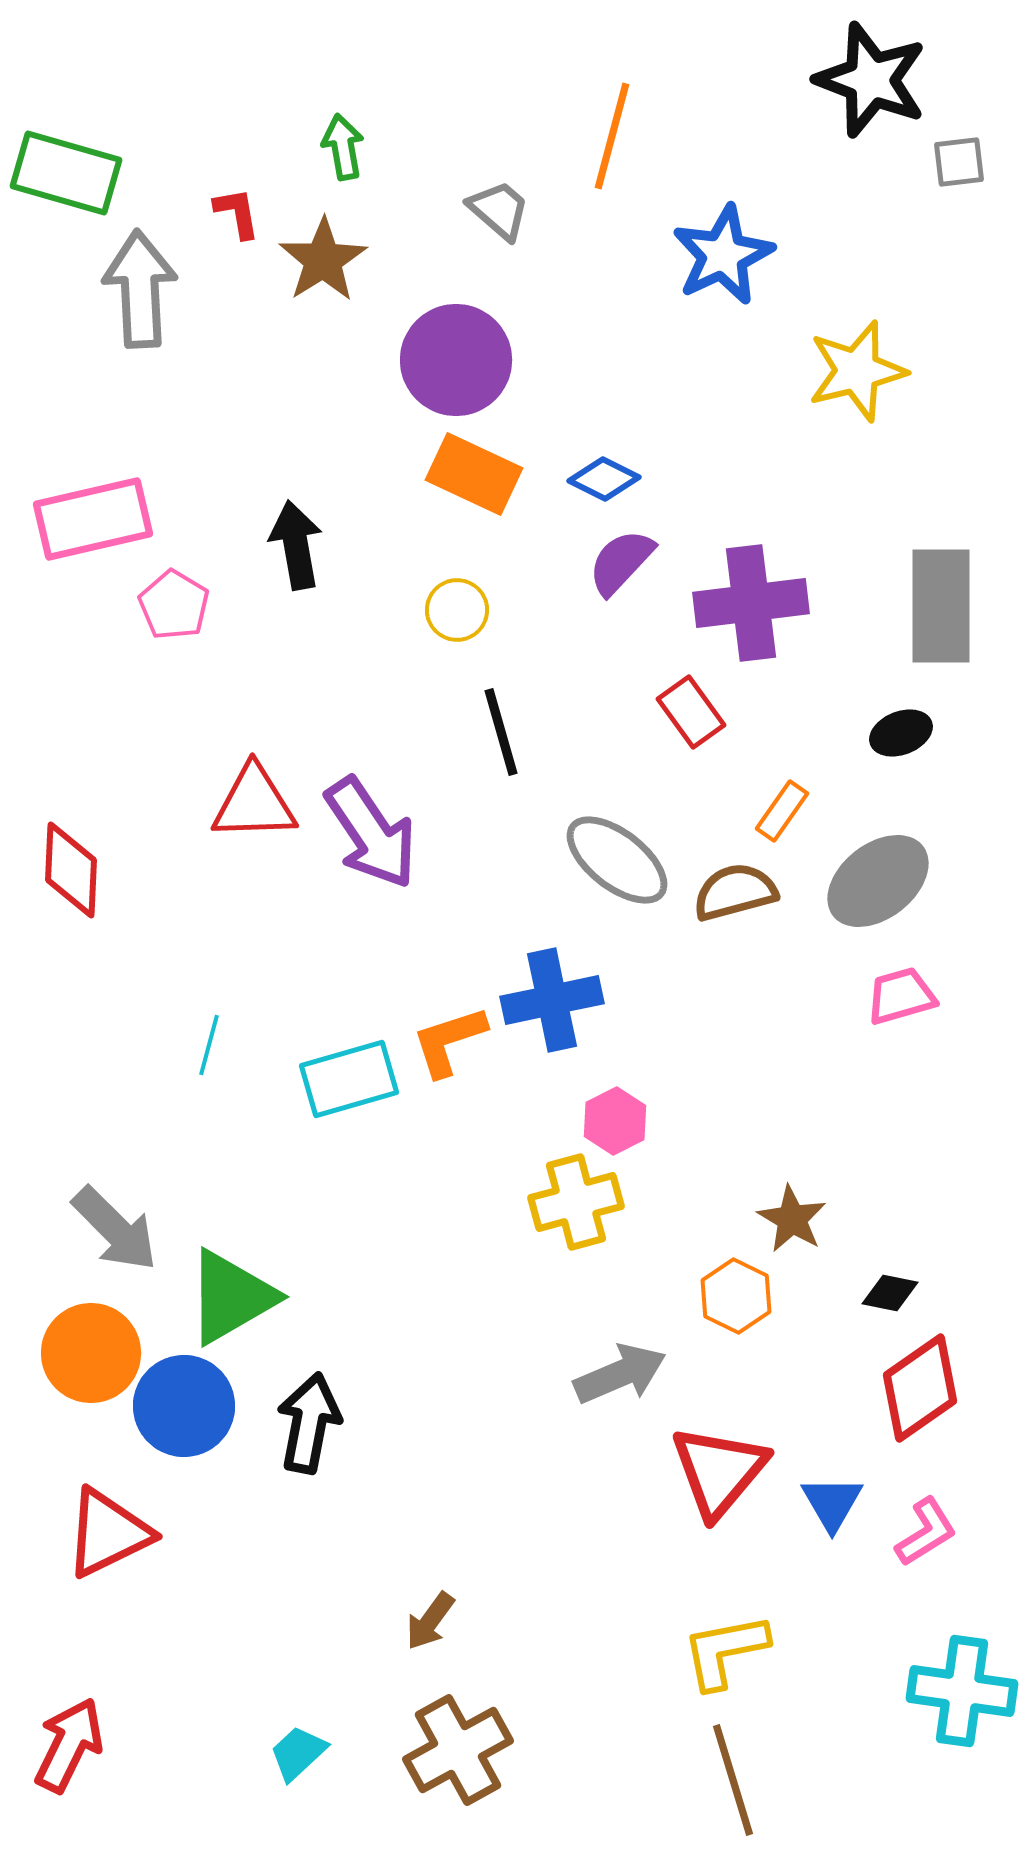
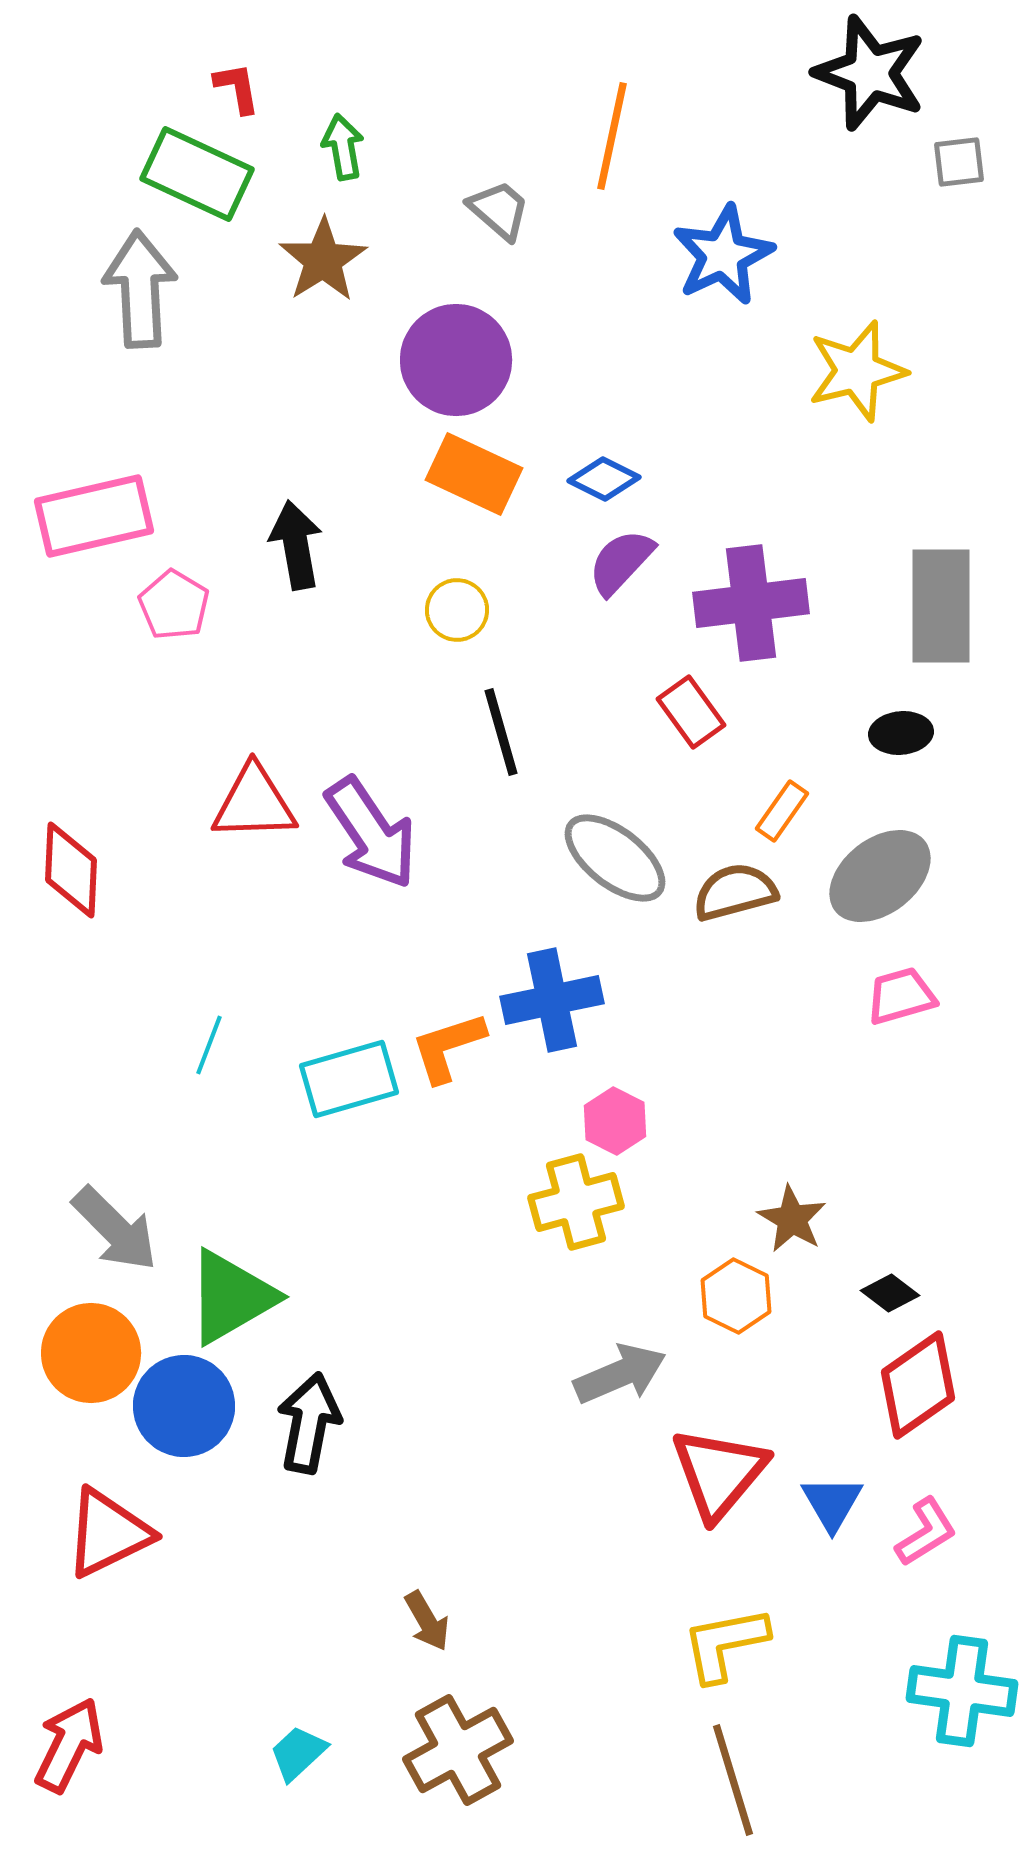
black star at (871, 80): moved 1 px left, 7 px up
orange line at (612, 136): rotated 3 degrees counterclockwise
green rectangle at (66, 173): moved 131 px right, 1 px down; rotated 9 degrees clockwise
red L-shape at (237, 213): moved 125 px up
pink rectangle at (93, 519): moved 1 px right, 3 px up
black ellipse at (901, 733): rotated 16 degrees clockwise
gray ellipse at (617, 860): moved 2 px left, 2 px up
gray ellipse at (878, 881): moved 2 px right, 5 px up
orange L-shape at (449, 1041): moved 1 px left, 6 px down
cyan line at (209, 1045): rotated 6 degrees clockwise
pink hexagon at (615, 1121): rotated 6 degrees counterclockwise
black diamond at (890, 1293): rotated 26 degrees clockwise
red diamond at (920, 1388): moved 2 px left, 3 px up
red triangle at (719, 1471): moved 2 px down
brown arrow at (430, 1621): moved 3 px left; rotated 66 degrees counterclockwise
yellow L-shape at (725, 1651): moved 7 px up
